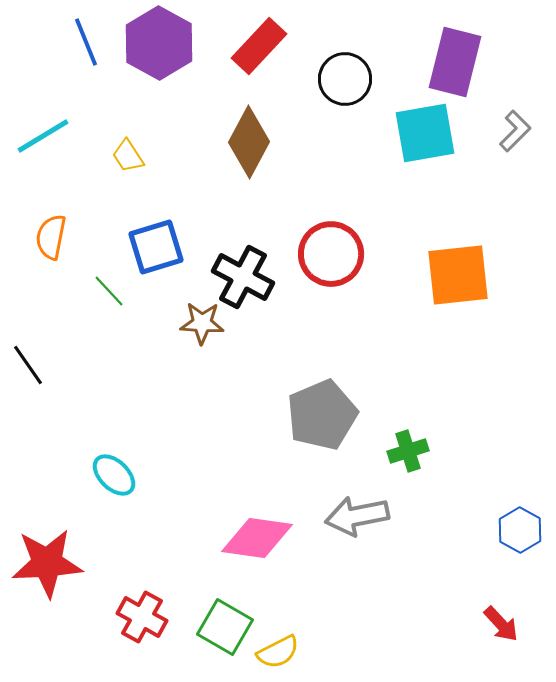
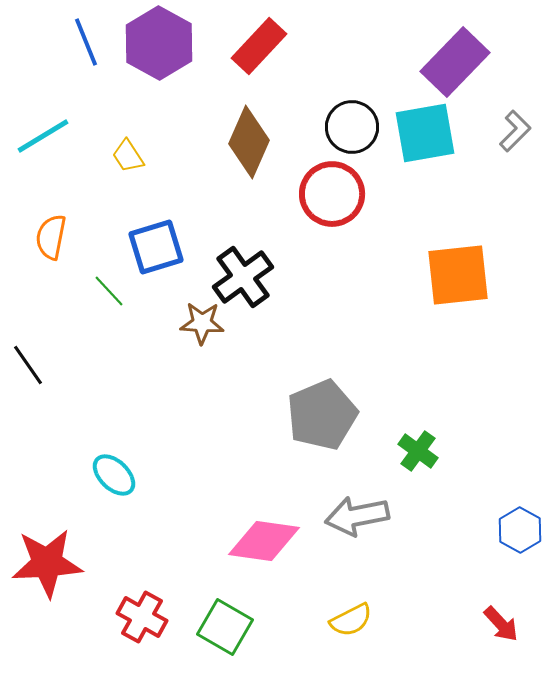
purple rectangle: rotated 30 degrees clockwise
black circle: moved 7 px right, 48 px down
brown diamond: rotated 4 degrees counterclockwise
red circle: moved 1 px right, 60 px up
black cross: rotated 26 degrees clockwise
green cross: moved 10 px right; rotated 36 degrees counterclockwise
pink diamond: moved 7 px right, 3 px down
yellow semicircle: moved 73 px right, 32 px up
